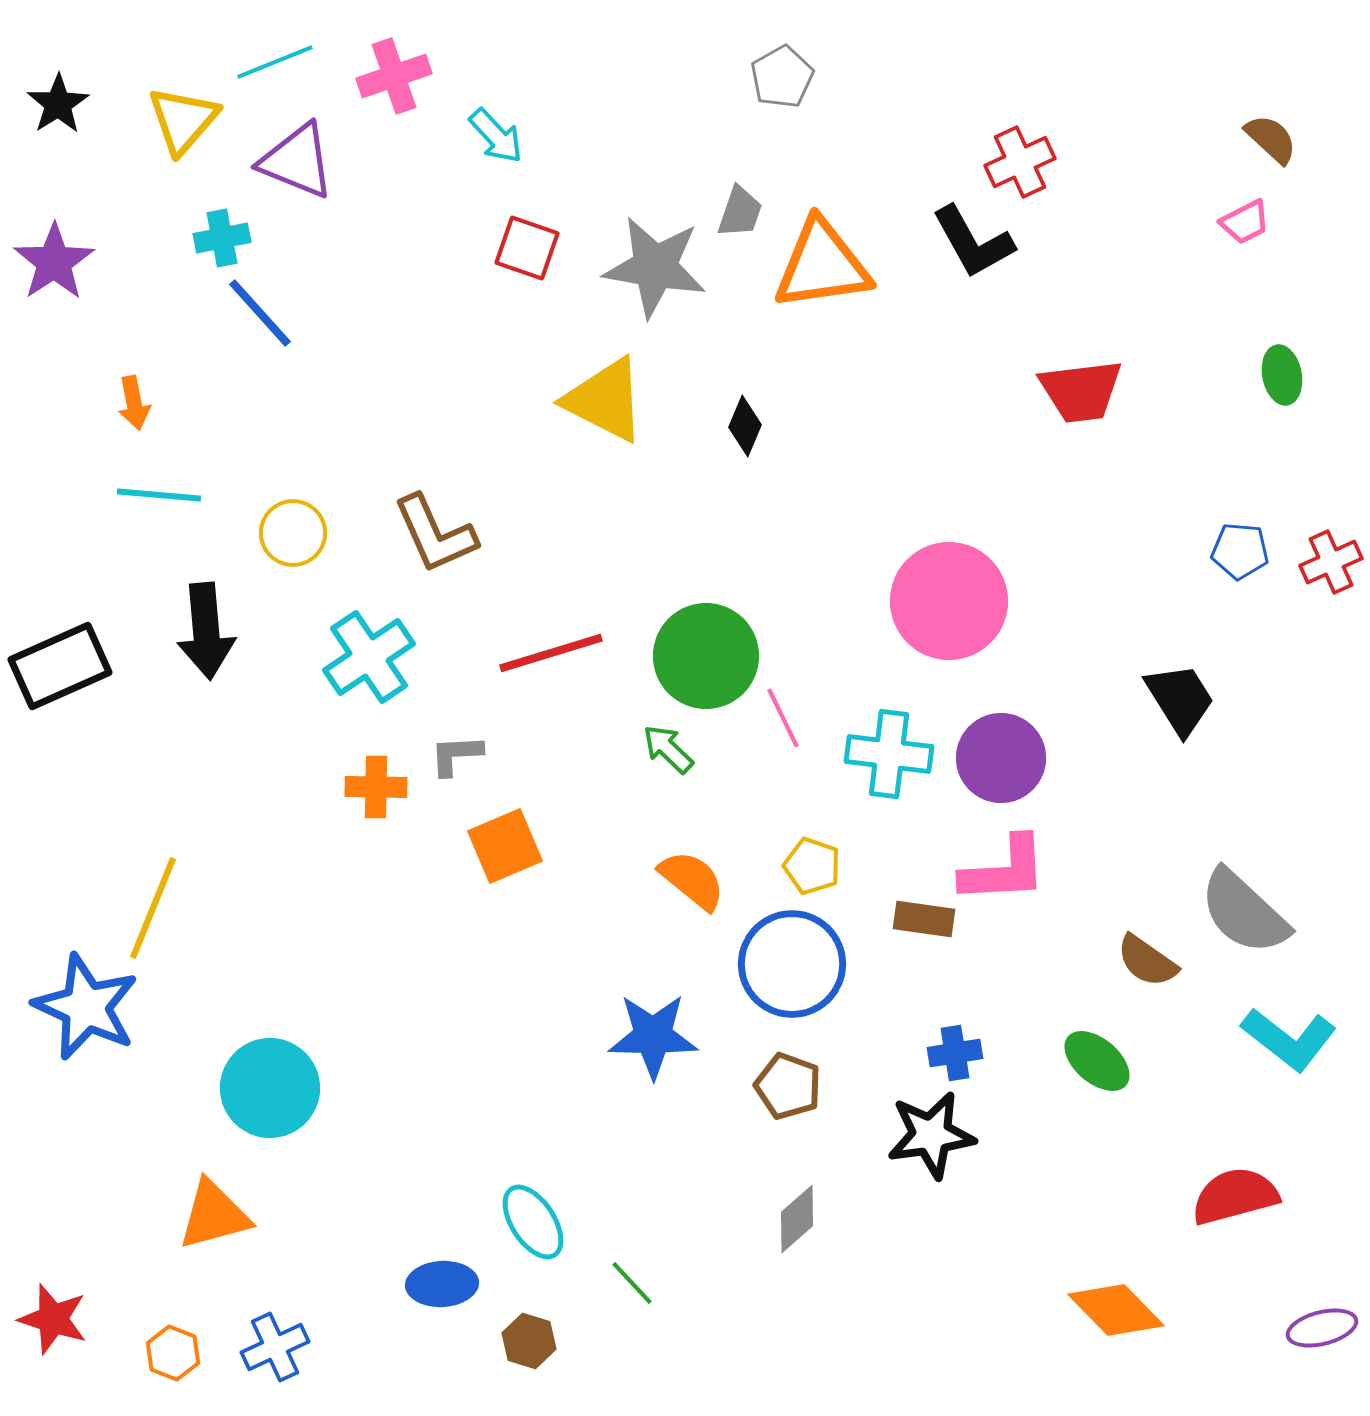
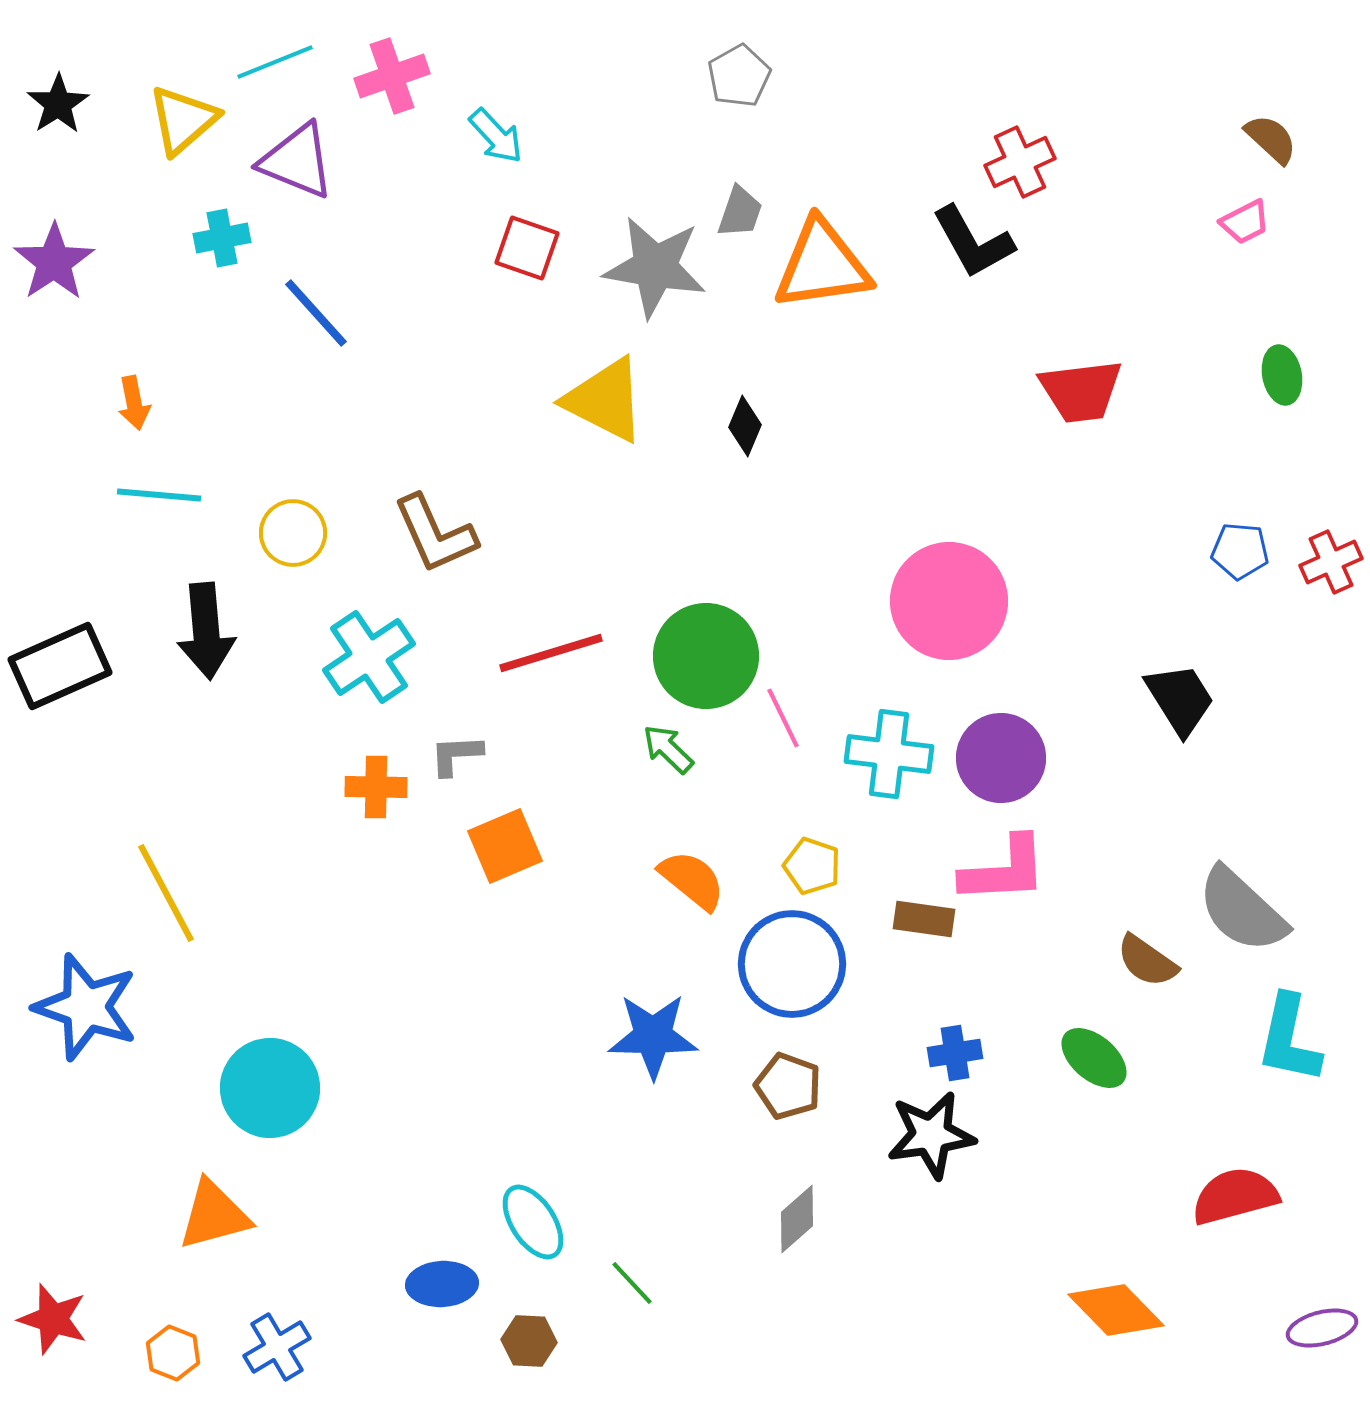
pink cross at (394, 76): moved 2 px left
gray pentagon at (782, 77): moved 43 px left, 1 px up
yellow triangle at (183, 120): rotated 8 degrees clockwise
blue line at (260, 313): moved 56 px right
yellow line at (153, 908): moved 13 px right, 15 px up; rotated 50 degrees counterclockwise
gray semicircle at (1244, 912): moved 2 px left, 2 px up
blue star at (86, 1007): rotated 6 degrees counterclockwise
cyan L-shape at (1289, 1039): rotated 64 degrees clockwise
green ellipse at (1097, 1061): moved 3 px left, 3 px up
brown hexagon at (529, 1341): rotated 14 degrees counterclockwise
blue cross at (275, 1347): moved 2 px right; rotated 6 degrees counterclockwise
